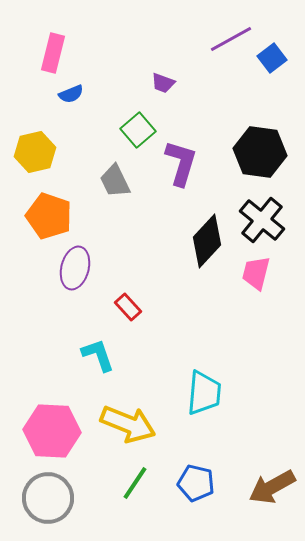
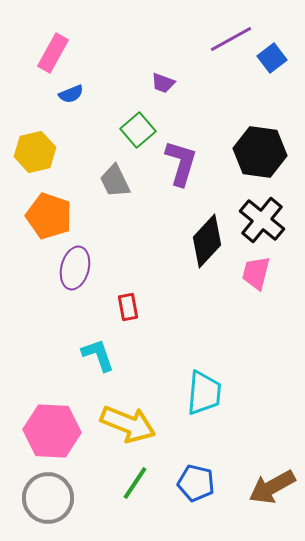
pink rectangle: rotated 15 degrees clockwise
red rectangle: rotated 32 degrees clockwise
